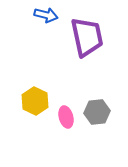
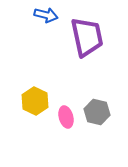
gray hexagon: rotated 20 degrees clockwise
